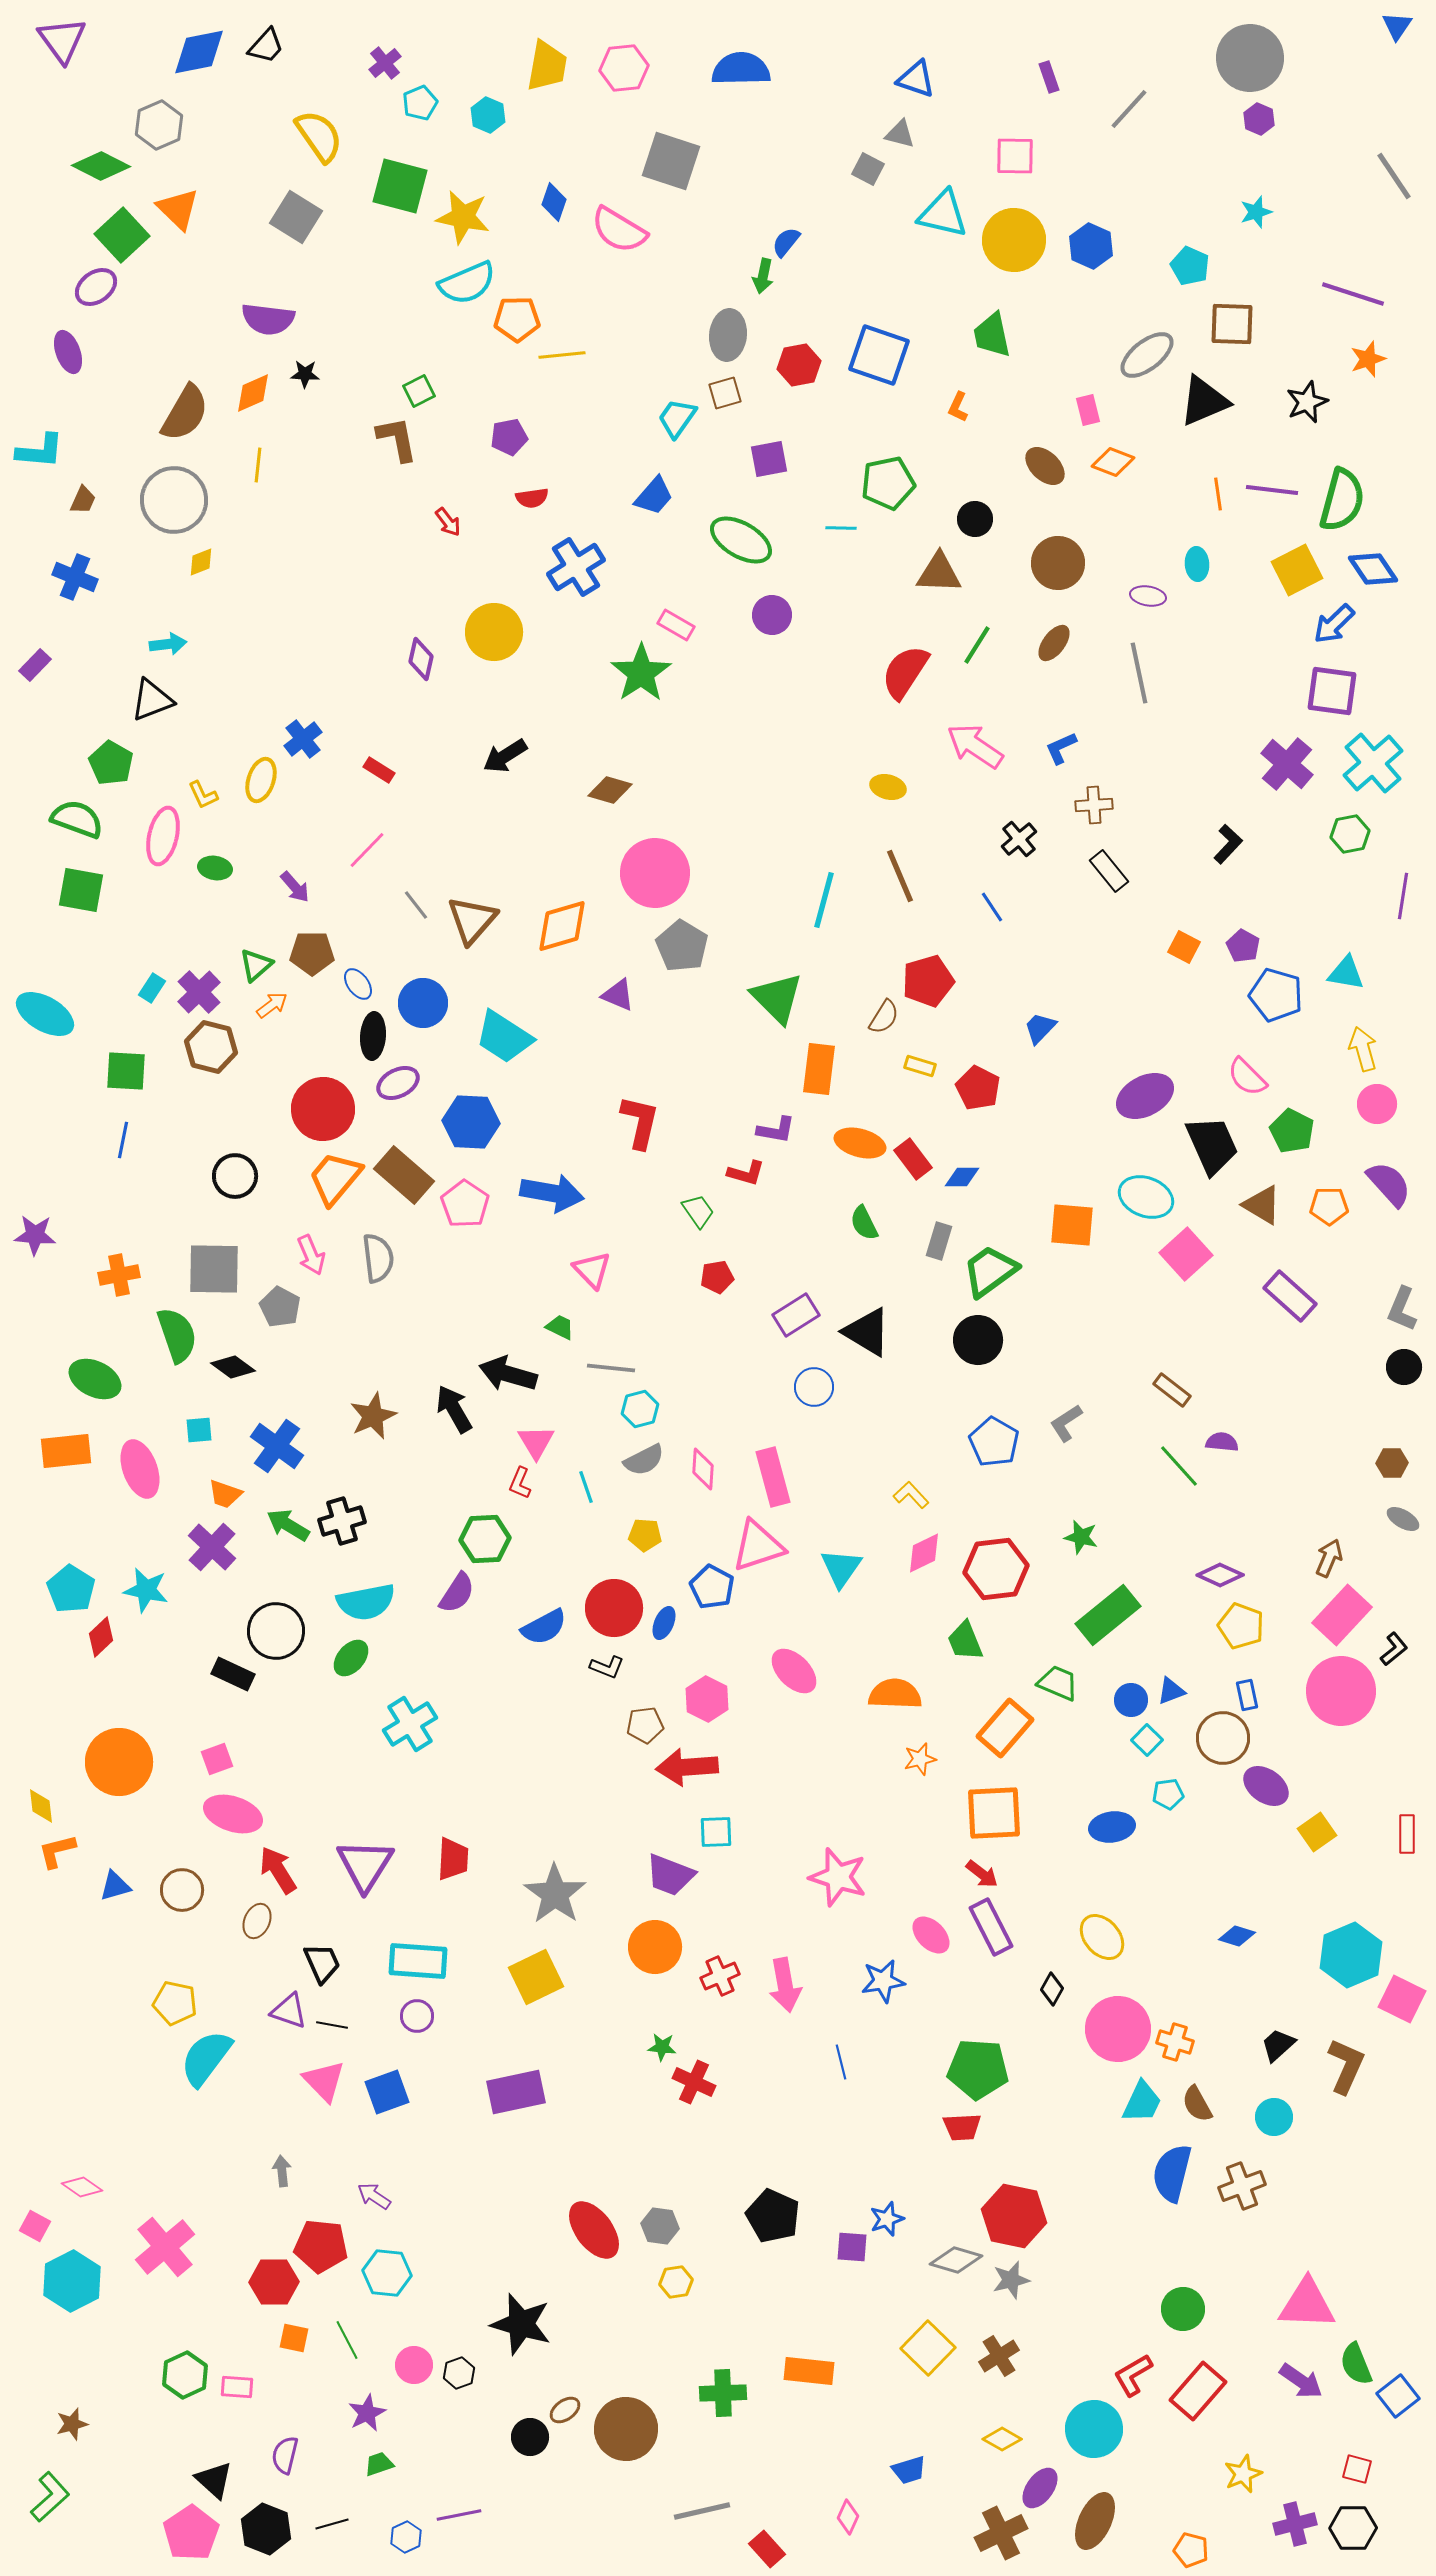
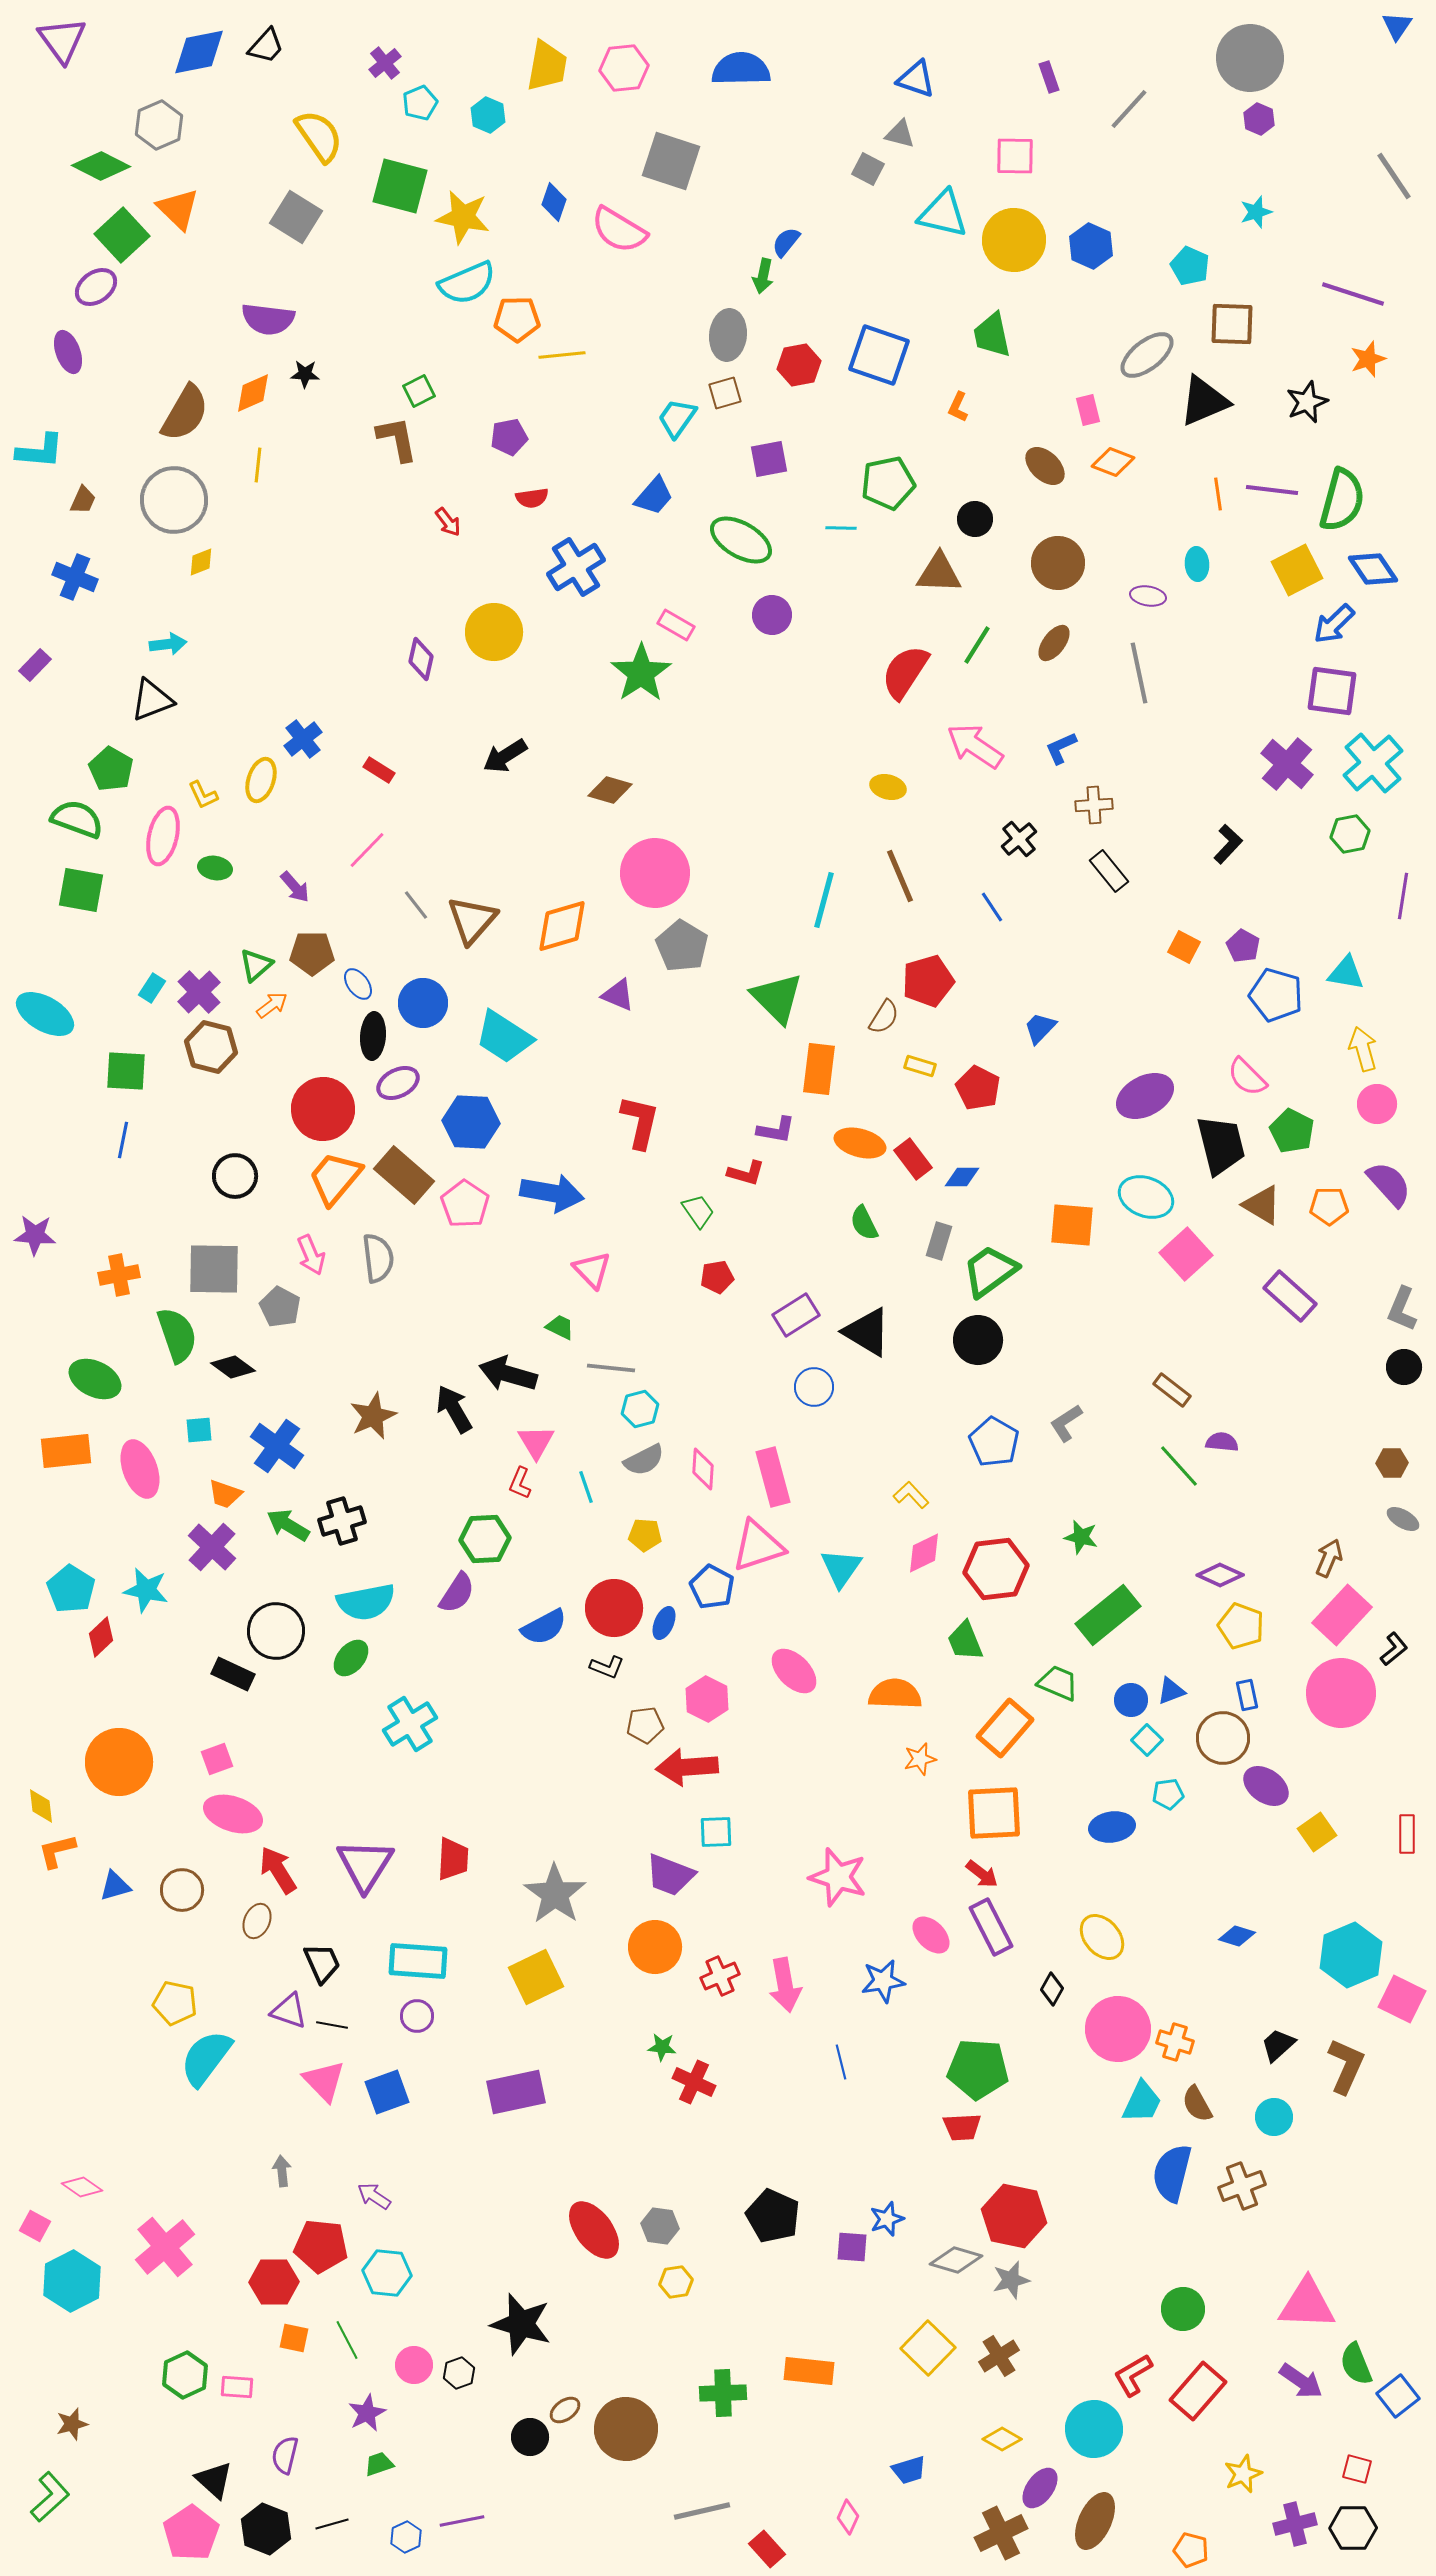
green pentagon at (111, 763): moved 6 px down
black trapezoid at (1212, 1145): moved 9 px right; rotated 10 degrees clockwise
pink circle at (1341, 1691): moved 2 px down
purple line at (459, 2515): moved 3 px right, 6 px down
